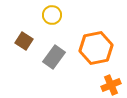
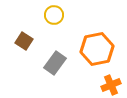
yellow circle: moved 2 px right
orange hexagon: moved 1 px right, 1 px down
gray rectangle: moved 1 px right, 6 px down
